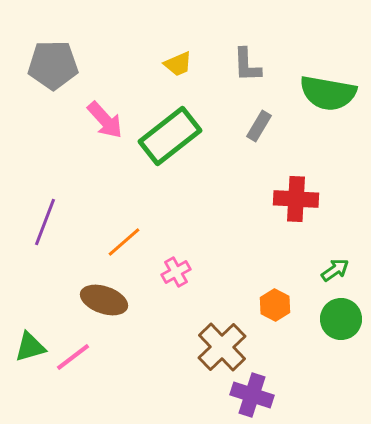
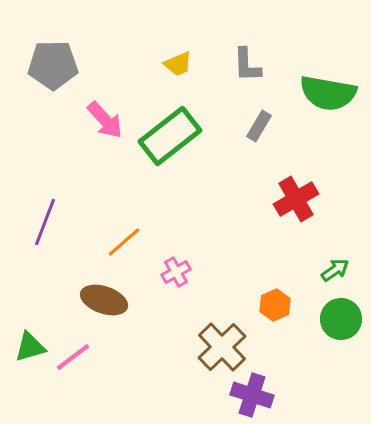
red cross: rotated 33 degrees counterclockwise
orange hexagon: rotated 8 degrees clockwise
